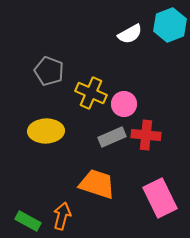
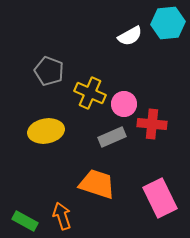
cyan hexagon: moved 2 px left, 2 px up; rotated 16 degrees clockwise
white semicircle: moved 2 px down
yellow cross: moved 1 px left
yellow ellipse: rotated 8 degrees counterclockwise
red cross: moved 6 px right, 11 px up
orange arrow: rotated 32 degrees counterclockwise
green rectangle: moved 3 px left
